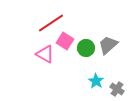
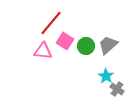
red line: rotated 16 degrees counterclockwise
green circle: moved 2 px up
pink triangle: moved 2 px left, 3 px up; rotated 24 degrees counterclockwise
cyan star: moved 10 px right, 5 px up
